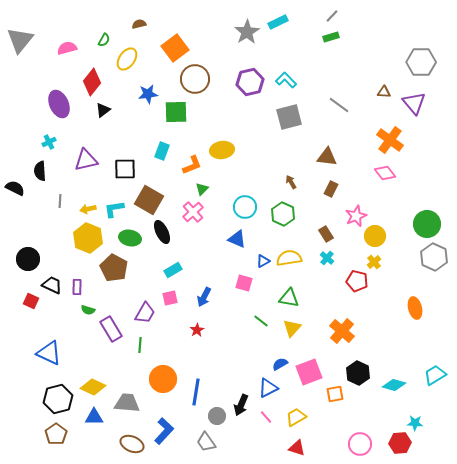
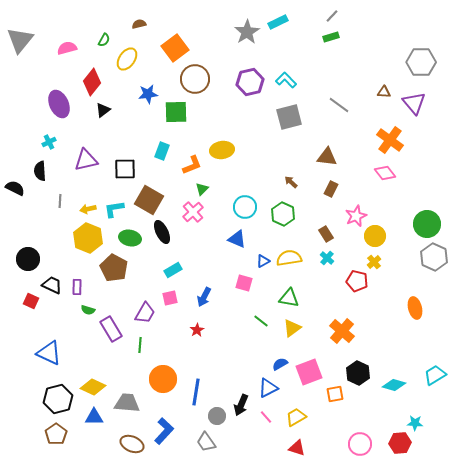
brown arrow at (291, 182): rotated 16 degrees counterclockwise
yellow triangle at (292, 328): rotated 12 degrees clockwise
